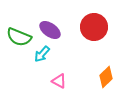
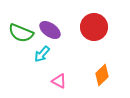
green semicircle: moved 2 px right, 4 px up
orange diamond: moved 4 px left, 2 px up
